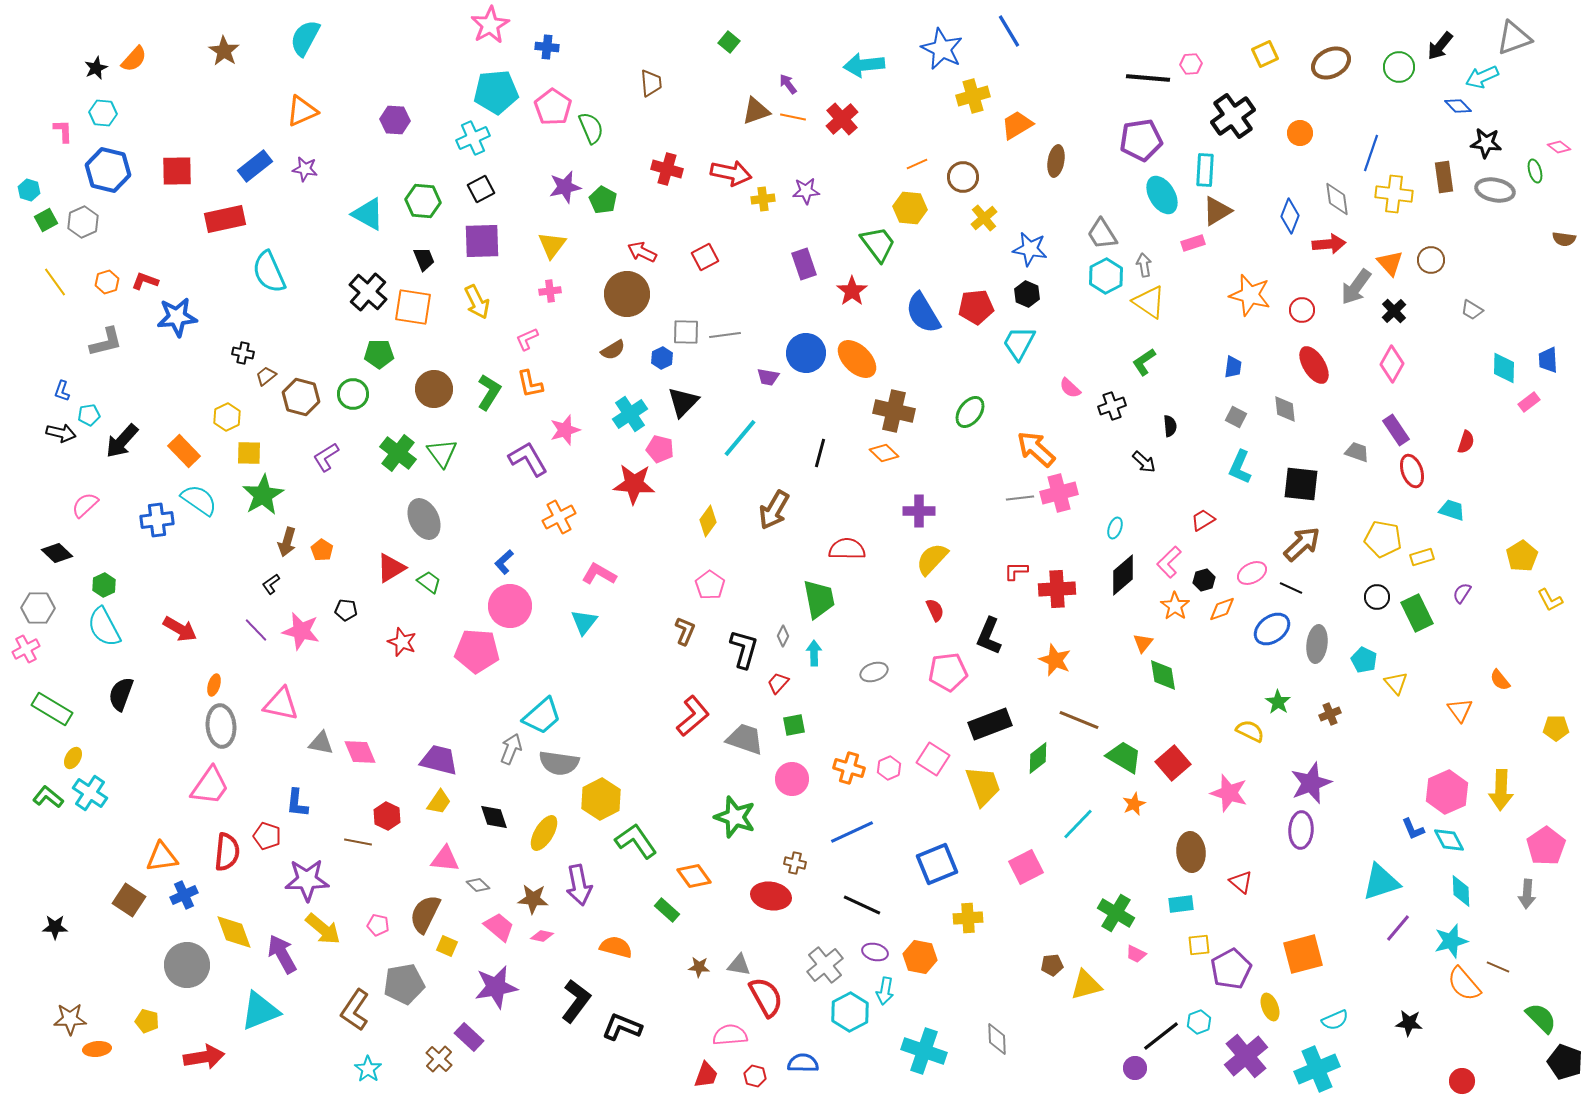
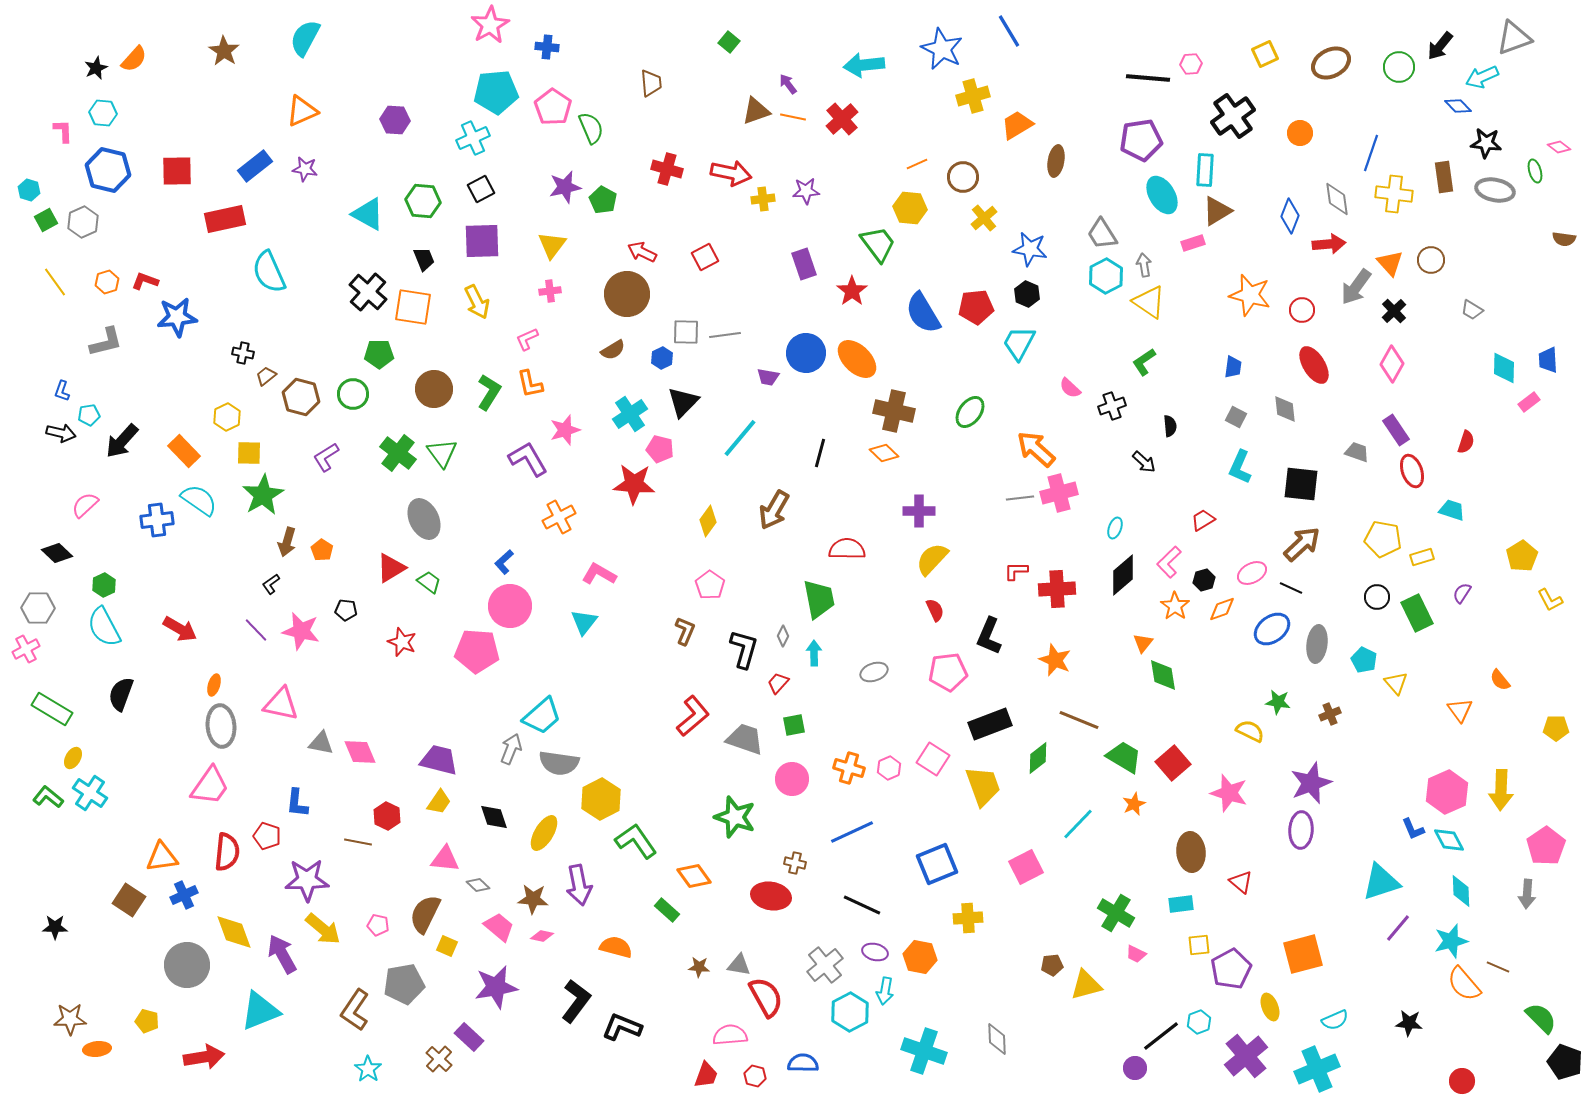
green star at (1278, 702): rotated 25 degrees counterclockwise
